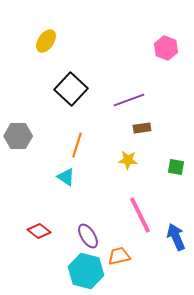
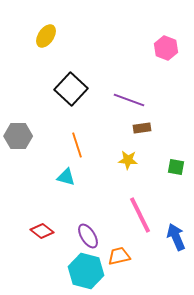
yellow ellipse: moved 5 px up
purple line: rotated 40 degrees clockwise
orange line: rotated 35 degrees counterclockwise
cyan triangle: rotated 18 degrees counterclockwise
red diamond: moved 3 px right
